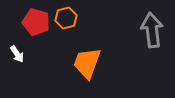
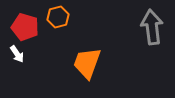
orange hexagon: moved 8 px left, 1 px up
red pentagon: moved 11 px left, 5 px down
gray arrow: moved 3 px up
